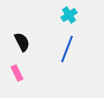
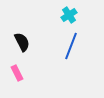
blue line: moved 4 px right, 3 px up
